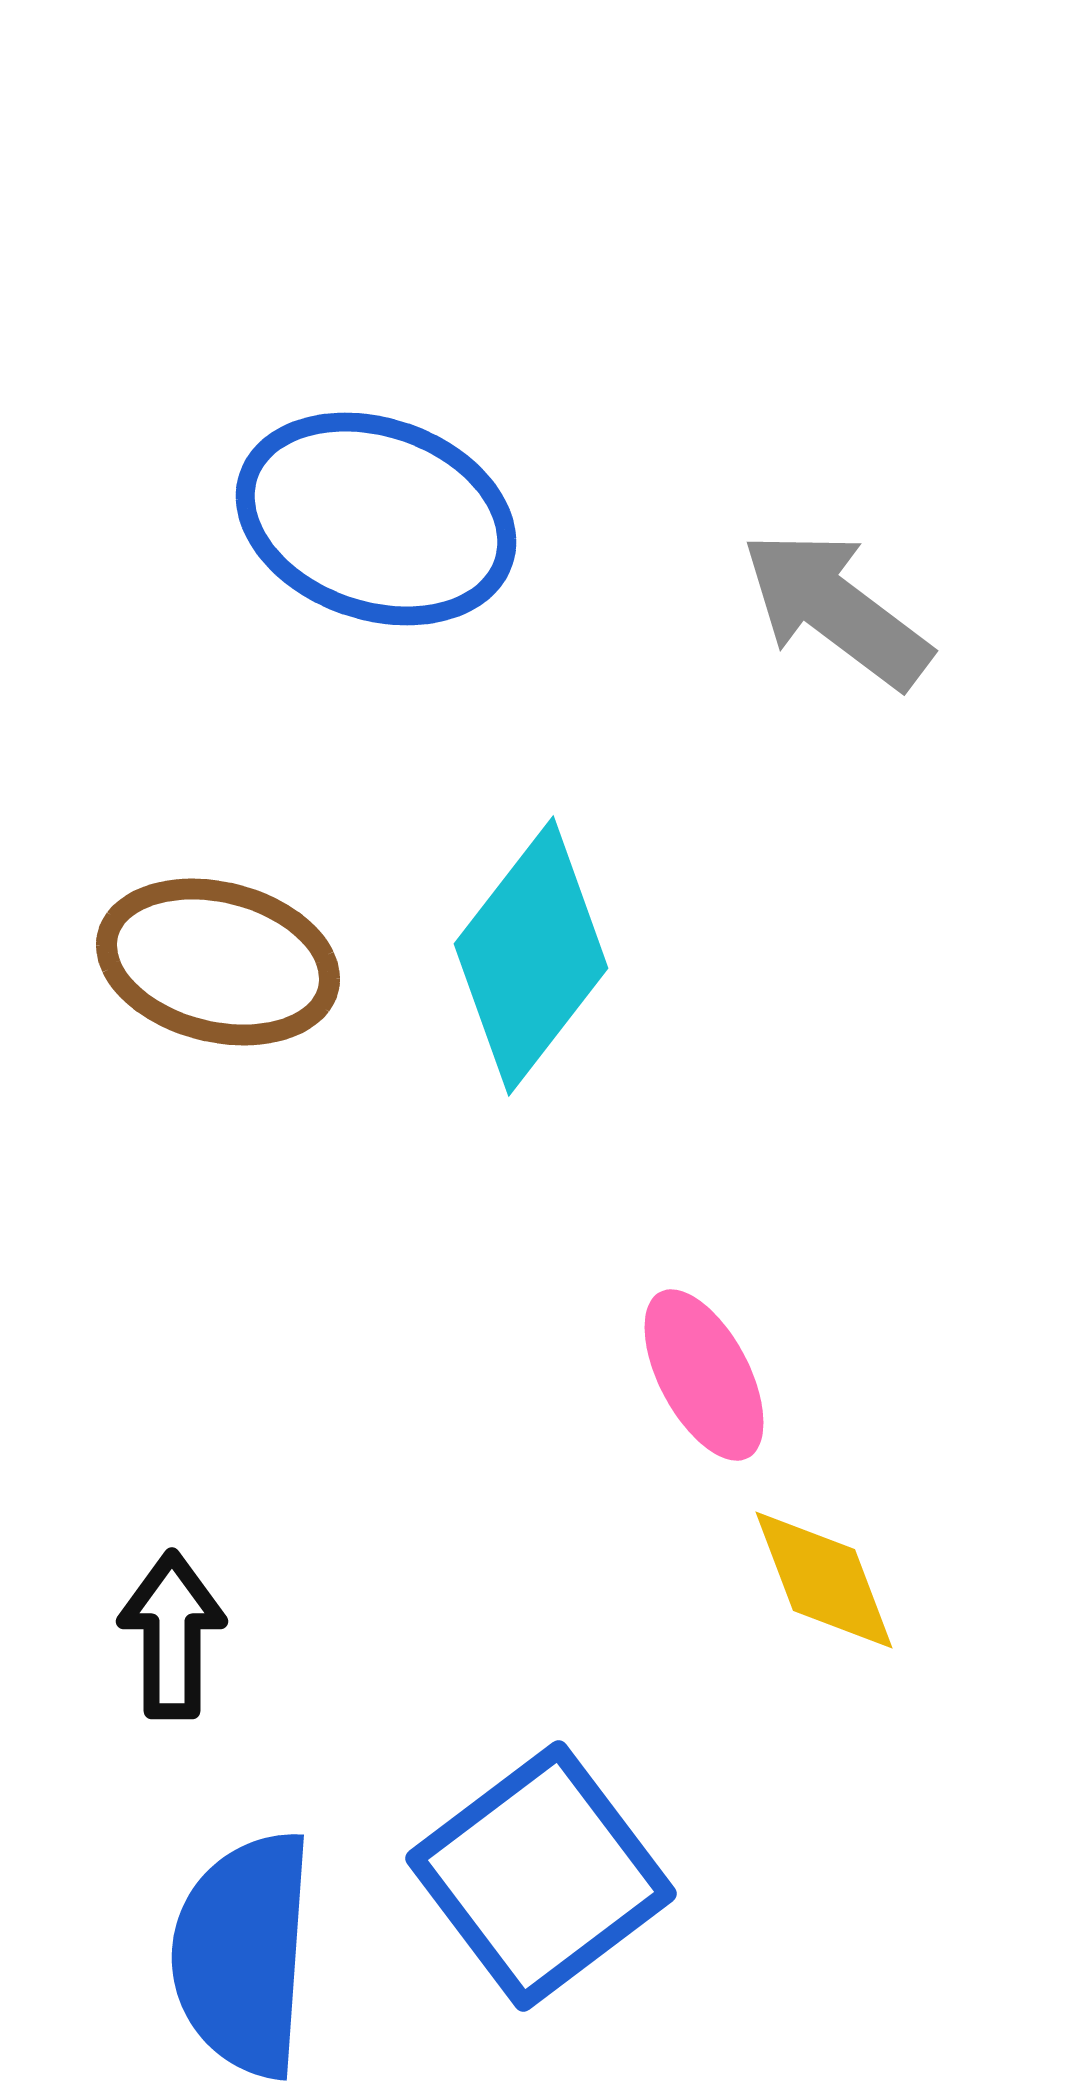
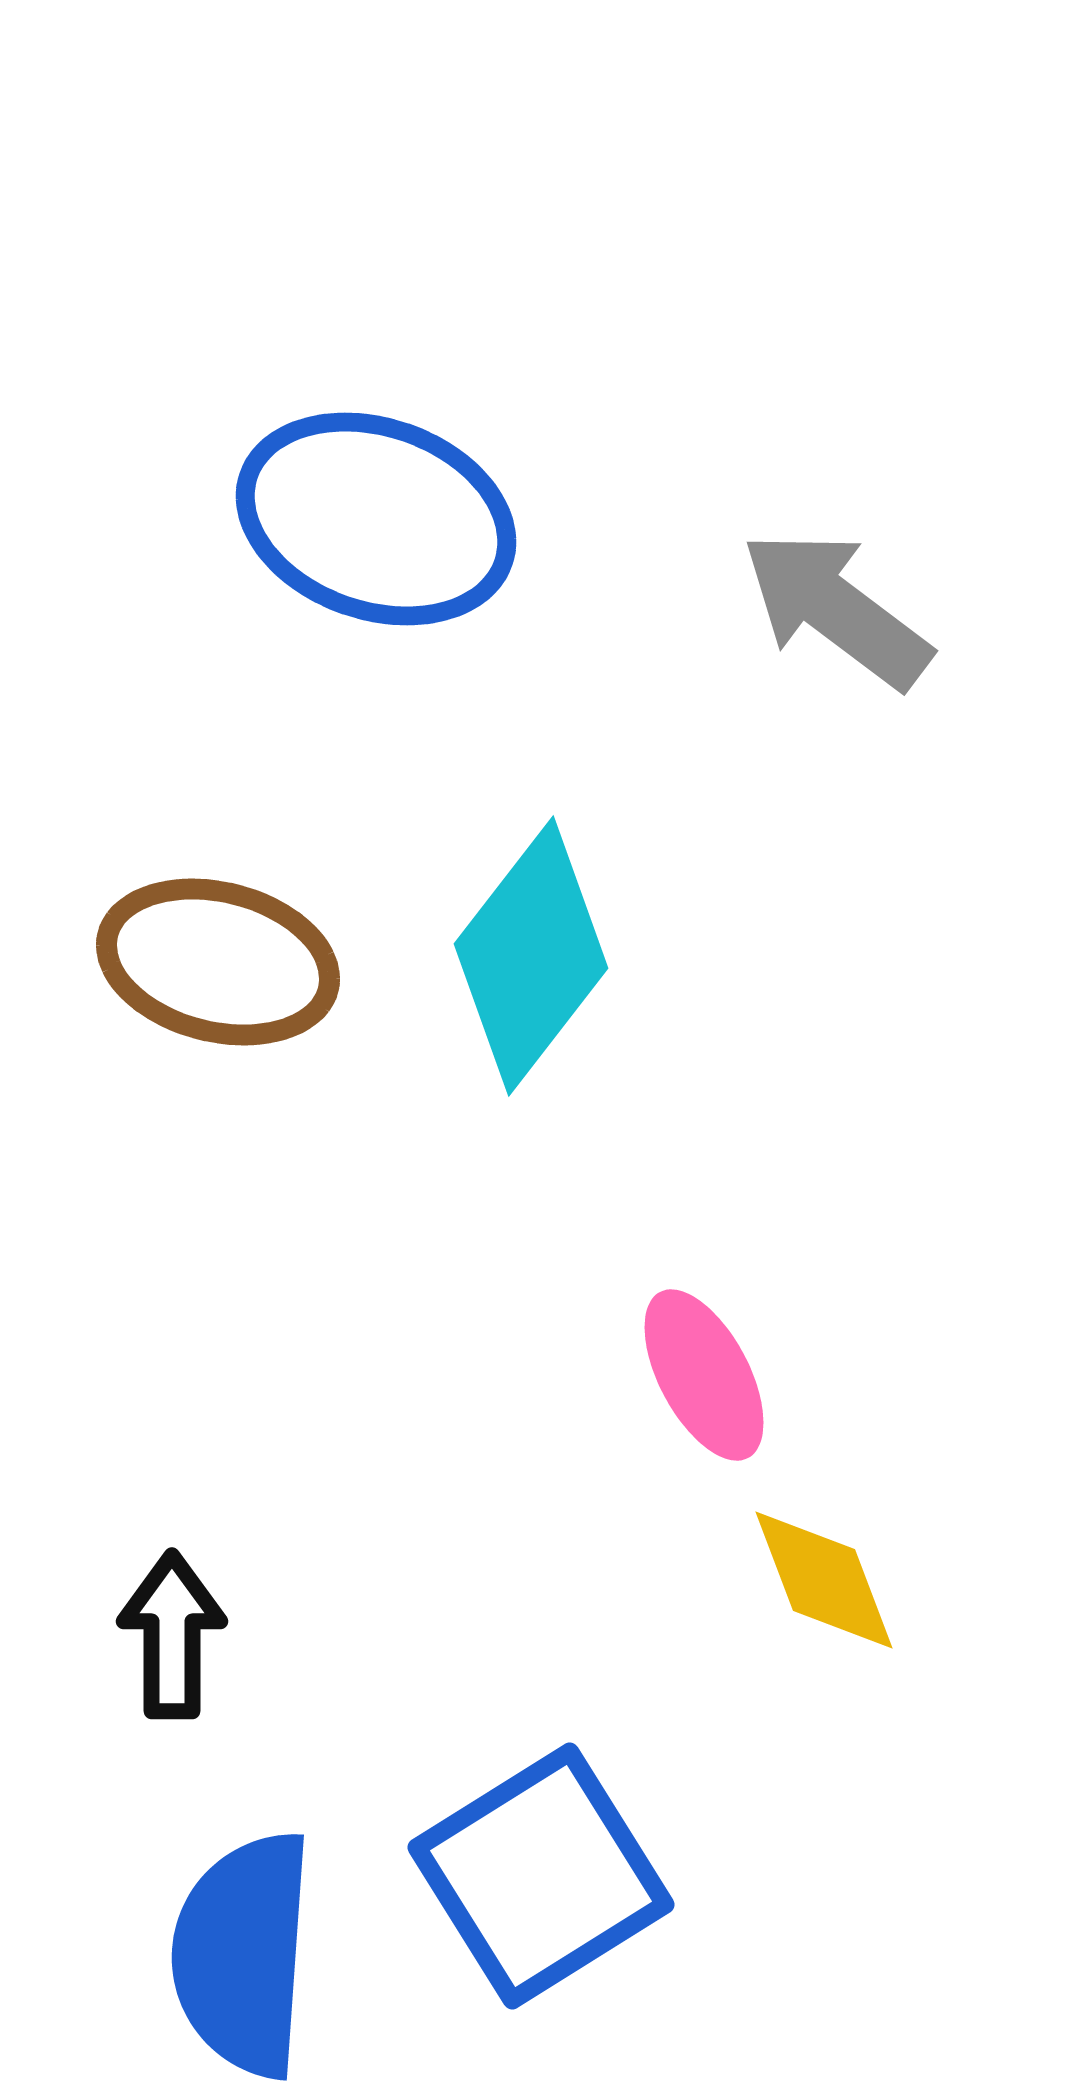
blue square: rotated 5 degrees clockwise
